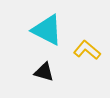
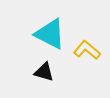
cyan triangle: moved 3 px right, 4 px down
